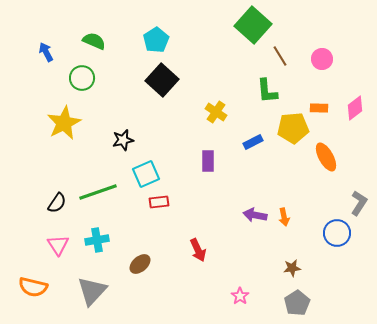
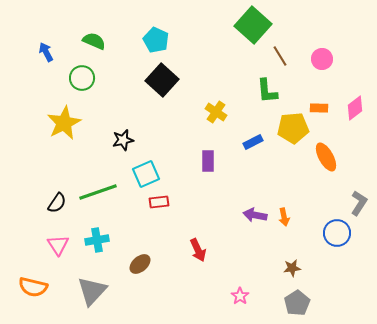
cyan pentagon: rotated 15 degrees counterclockwise
